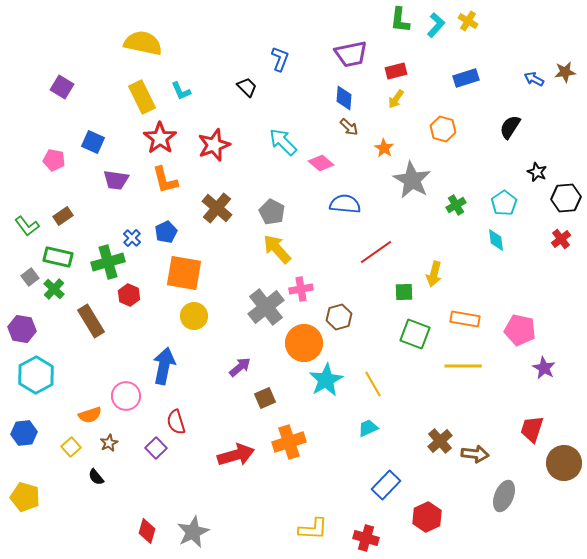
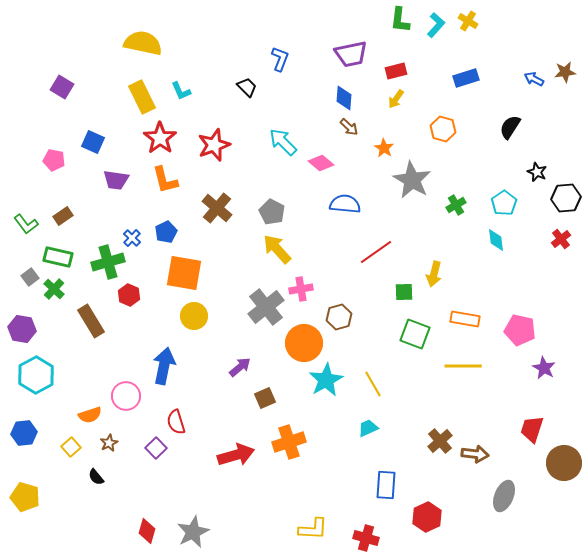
green L-shape at (27, 226): moved 1 px left, 2 px up
blue rectangle at (386, 485): rotated 40 degrees counterclockwise
